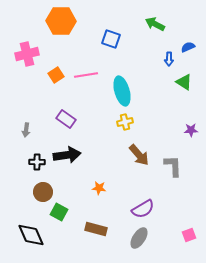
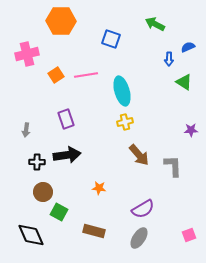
purple rectangle: rotated 36 degrees clockwise
brown rectangle: moved 2 px left, 2 px down
